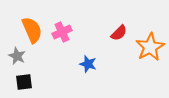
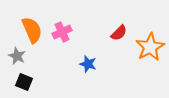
black square: rotated 30 degrees clockwise
